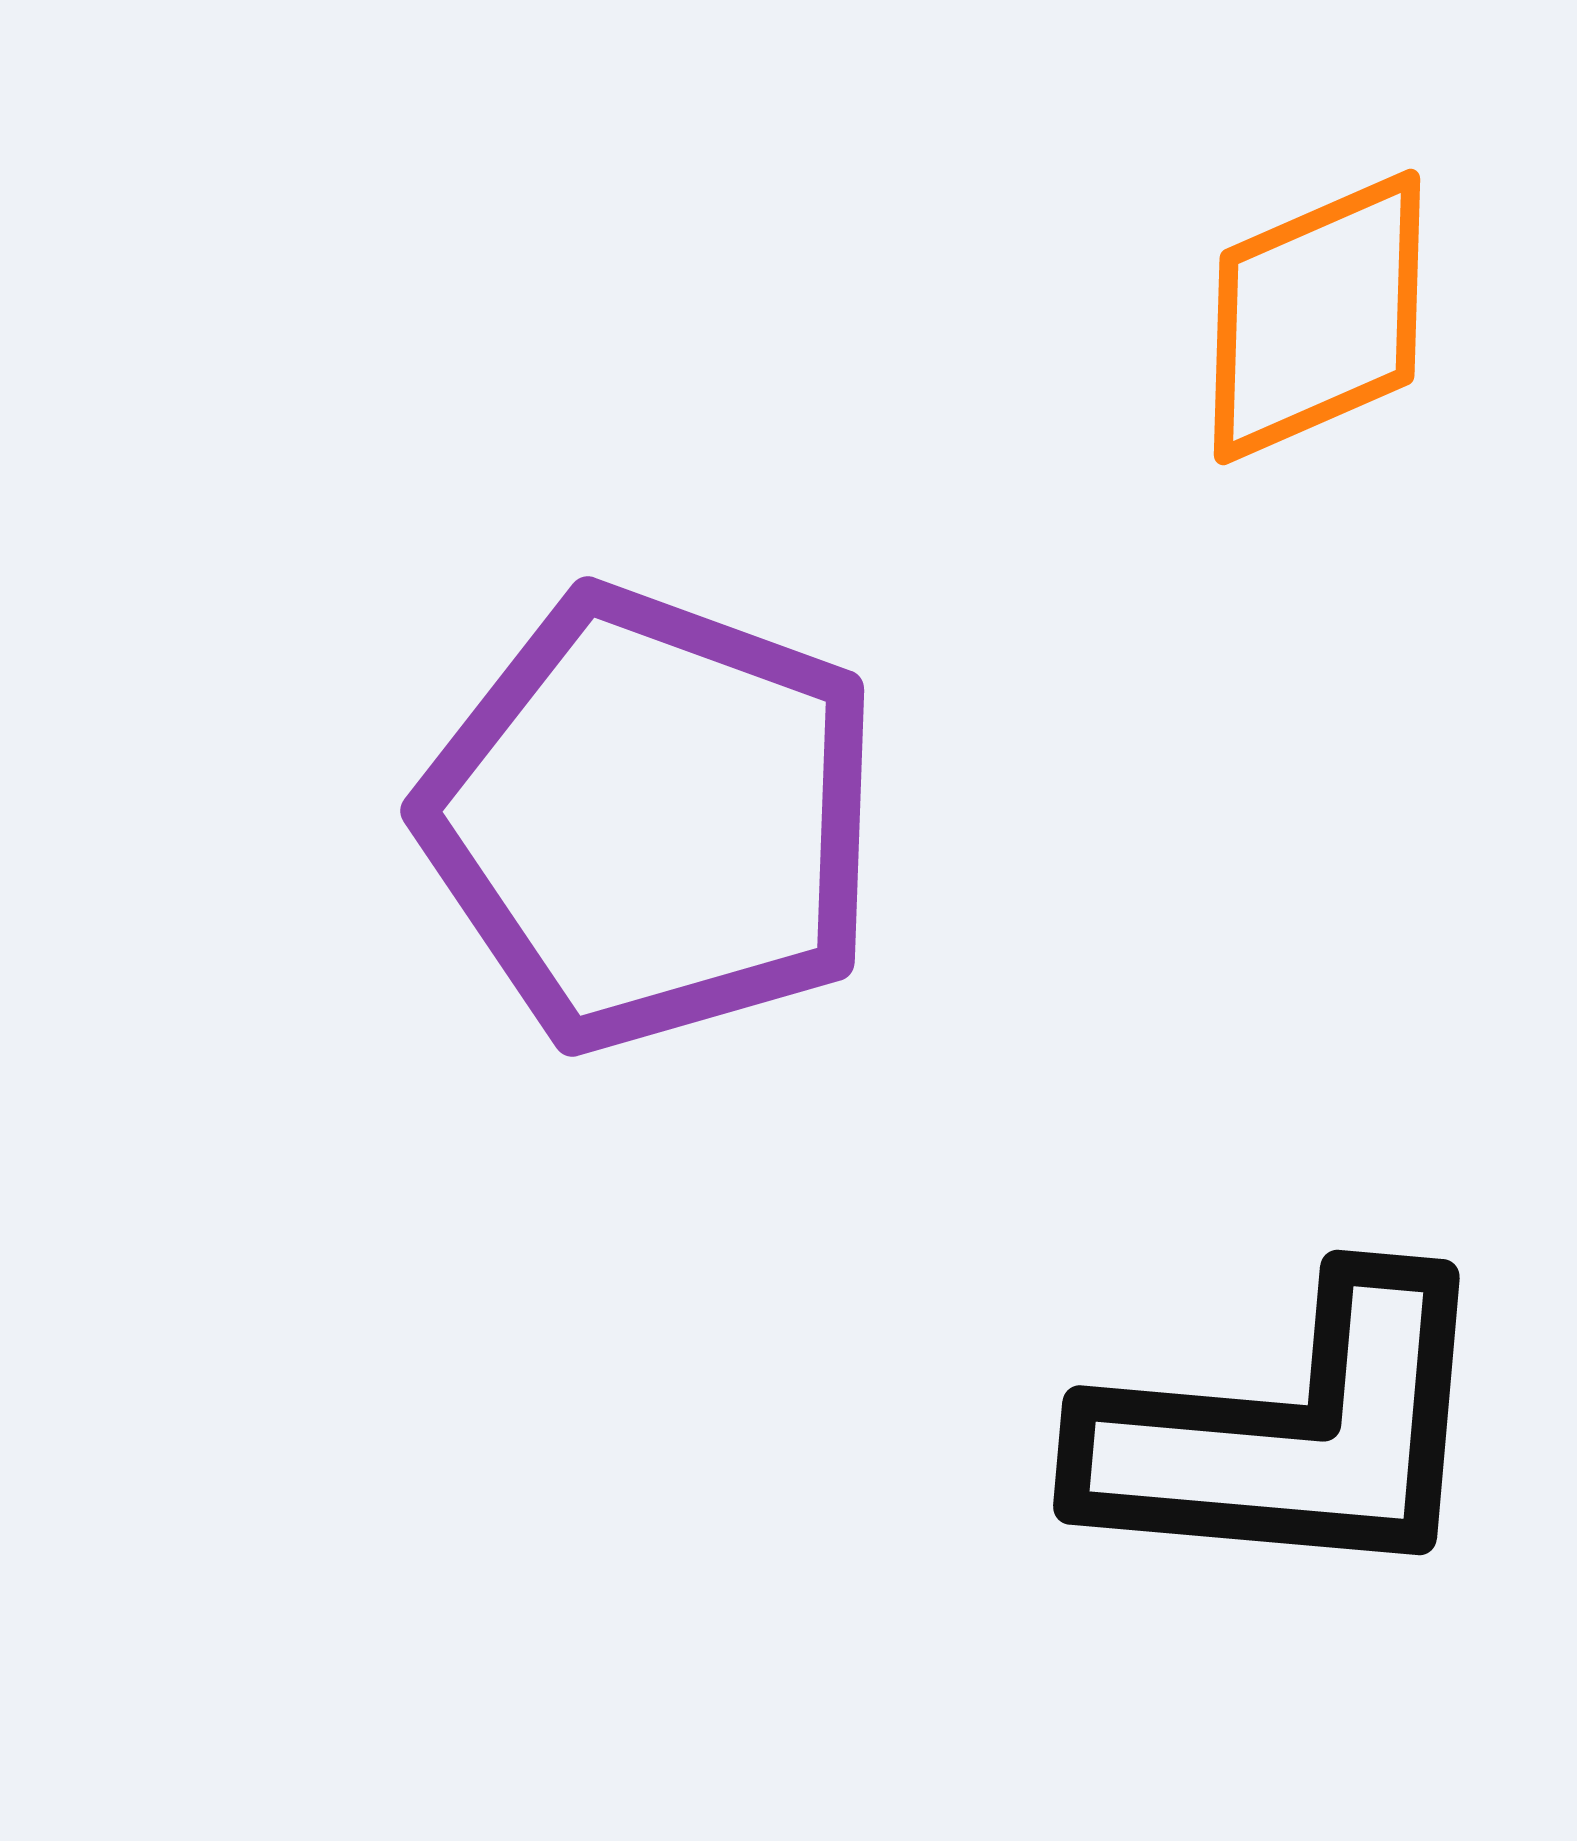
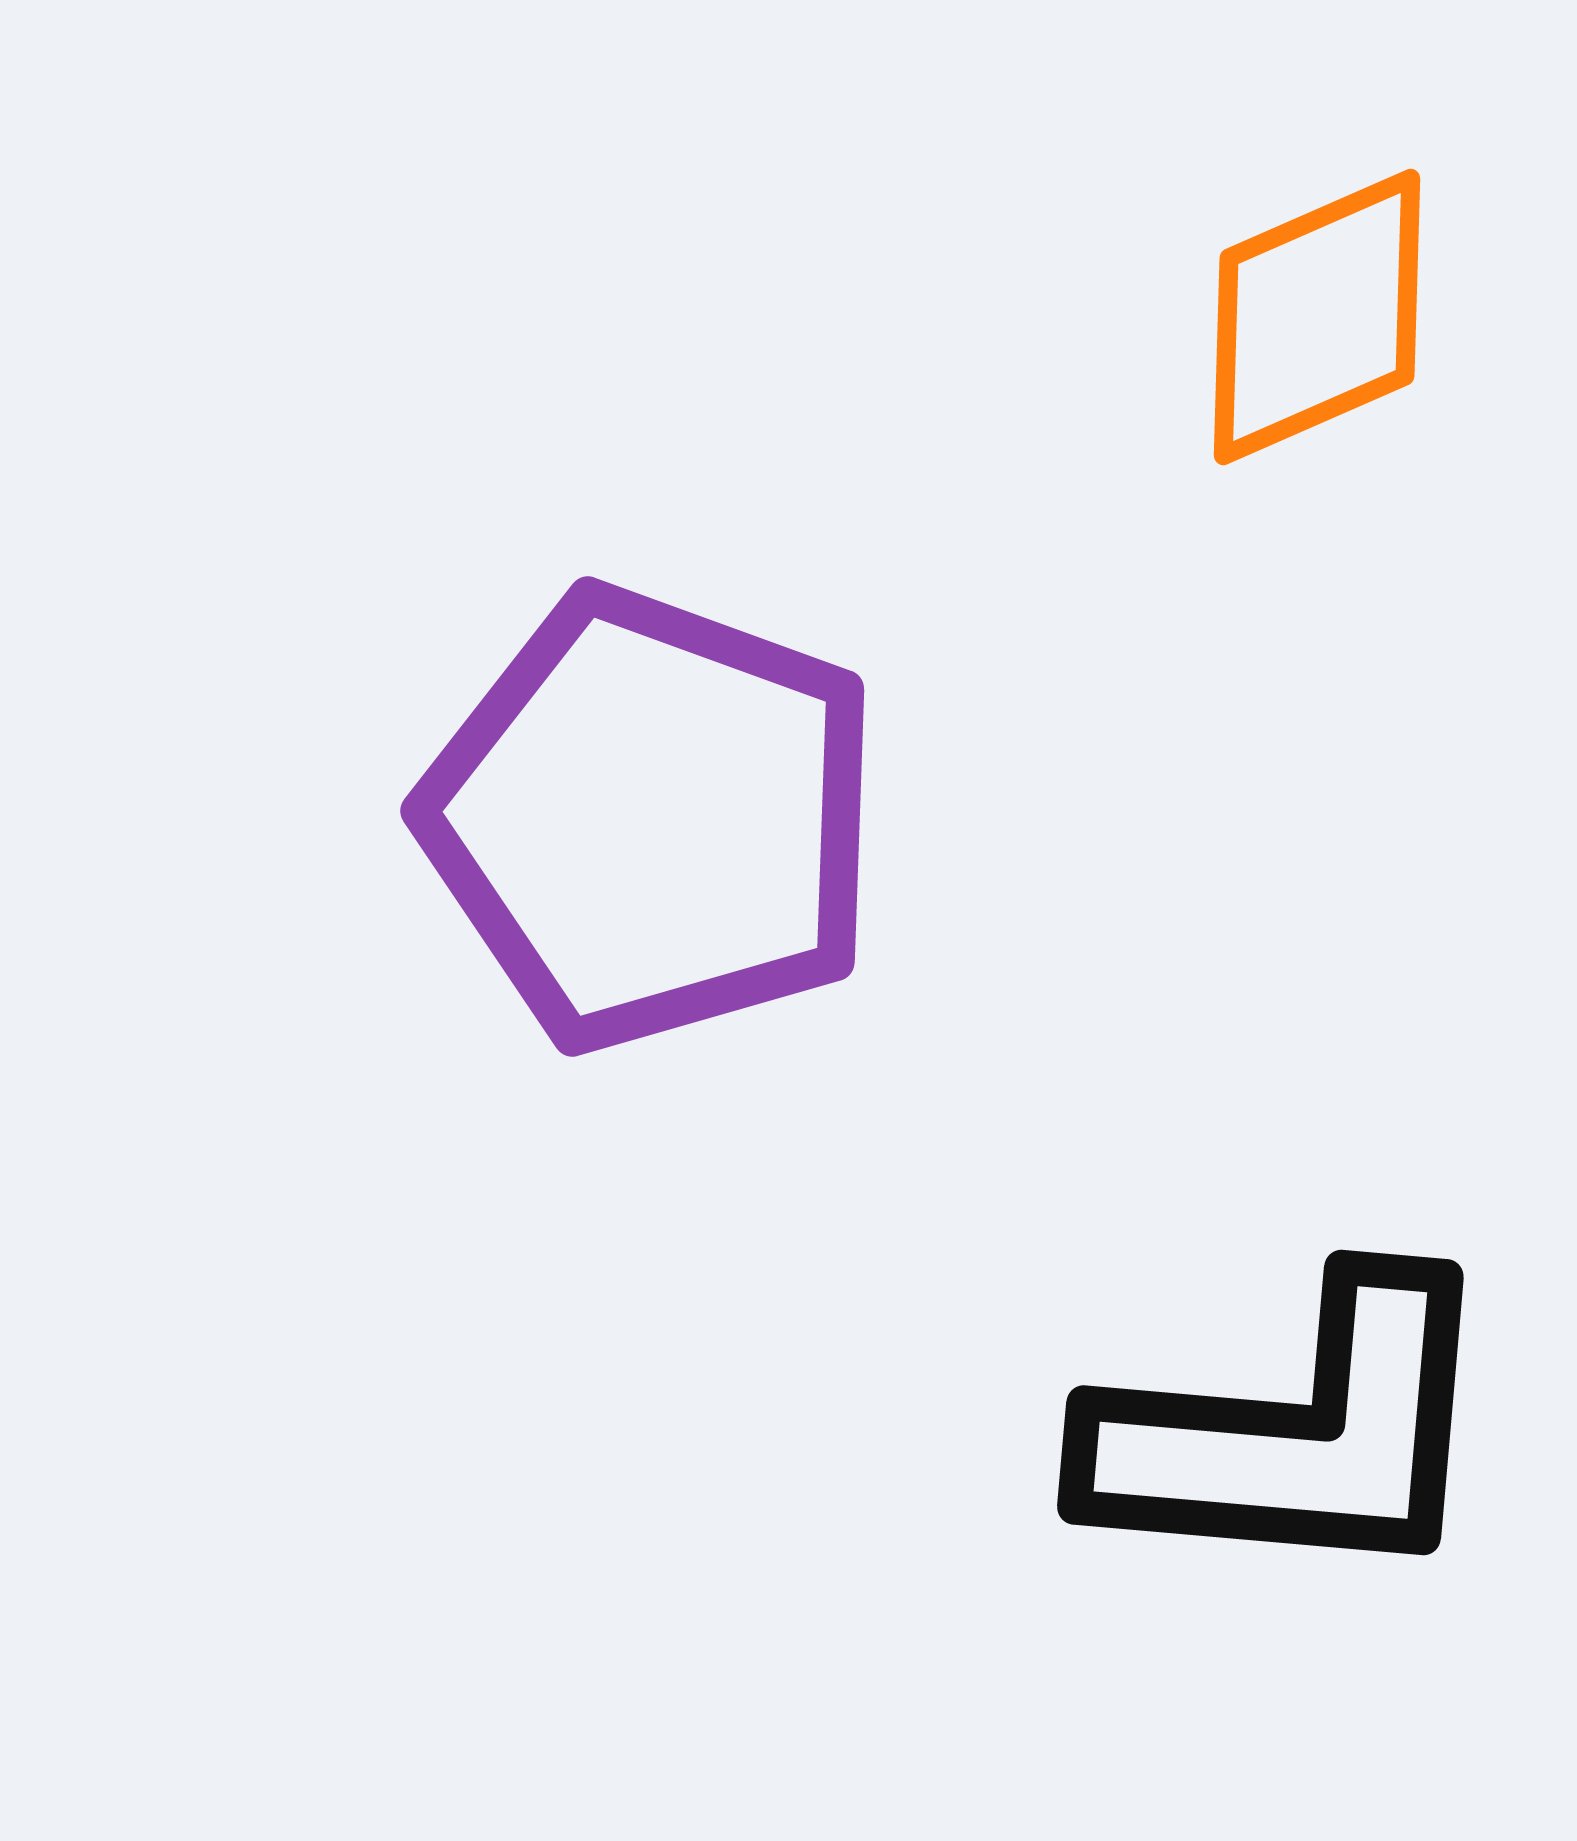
black L-shape: moved 4 px right
